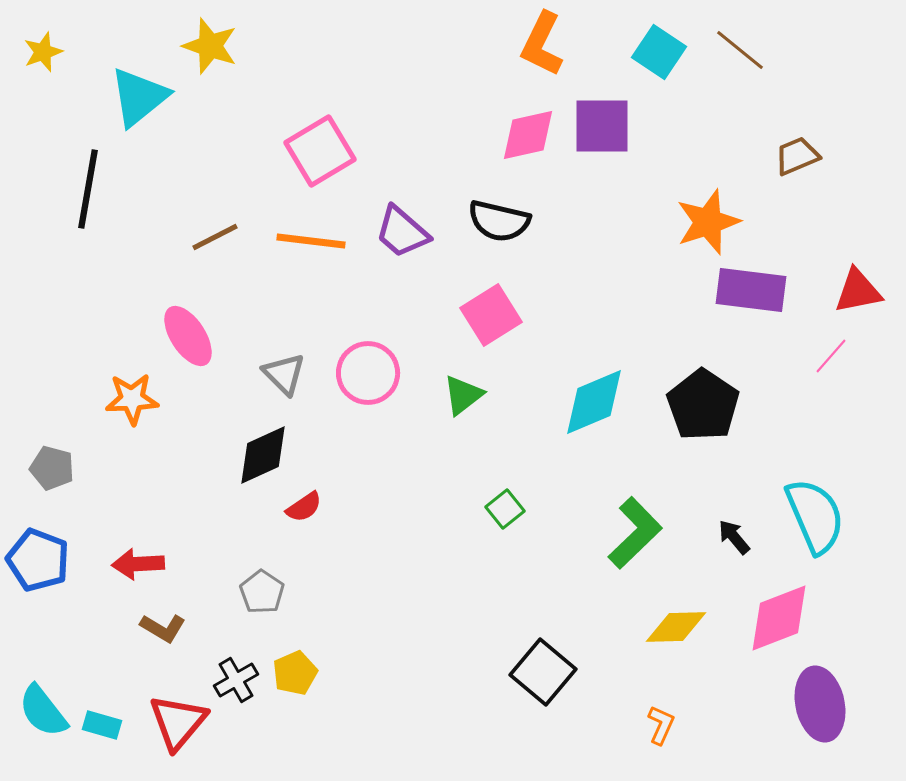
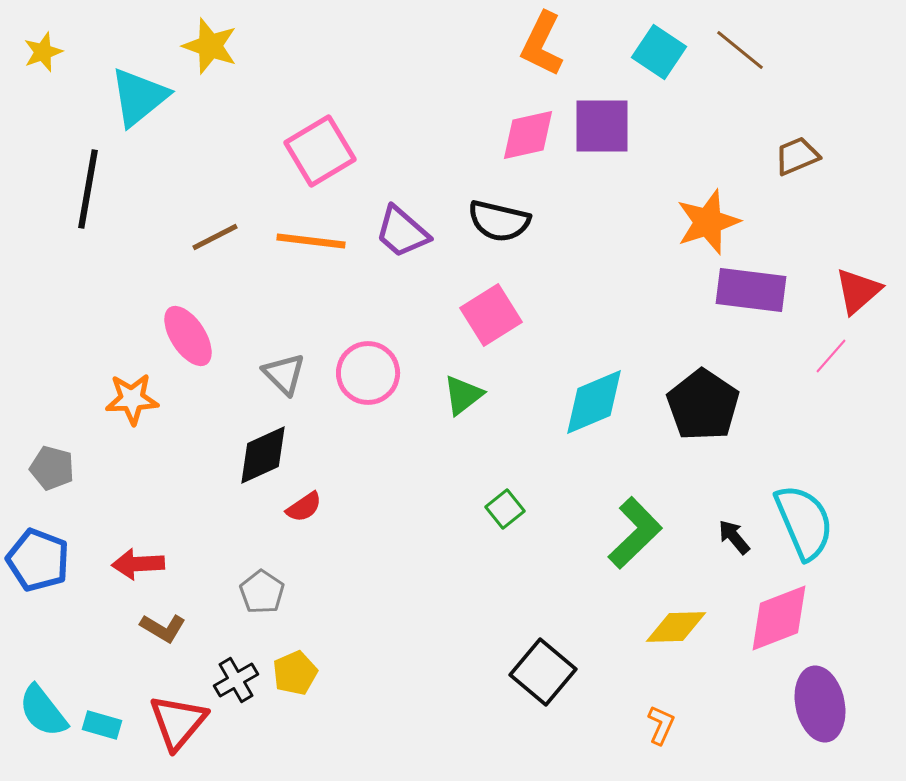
red triangle at (858, 291): rotated 30 degrees counterclockwise
cyan semicircle at (815, 516): moved 11 px left, 6 px down
